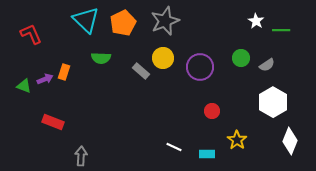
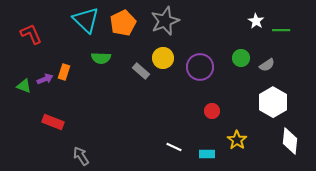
white diamond: rotated 16 degrees counterclockwise
gray arrow: rotated 36 degrees counterclockwise
